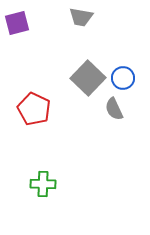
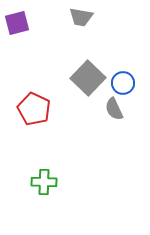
blue circle: moved 5 px down
green cross: moved 1 px right, 2 px up
